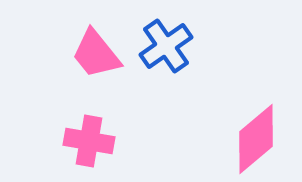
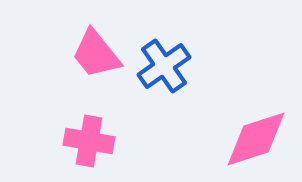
blue cross: moved 2 px left, 20 px down
pink diamond: rotated 22 degrees clockwise
